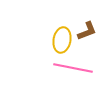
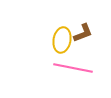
brown L-shape: moved 4 px left, 2 px down
